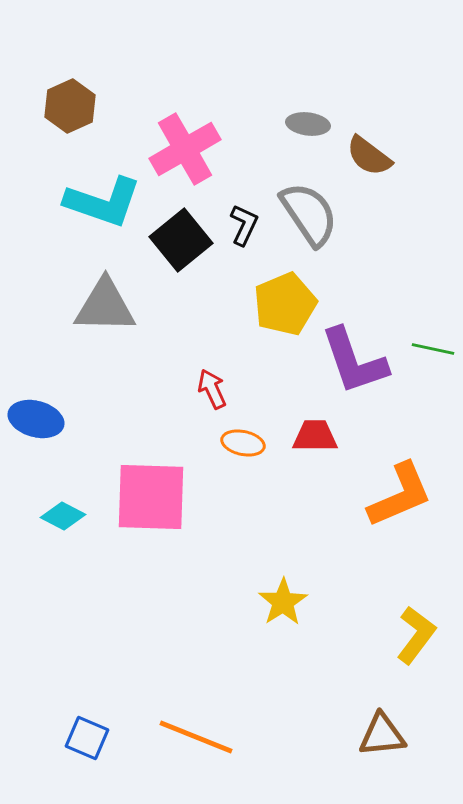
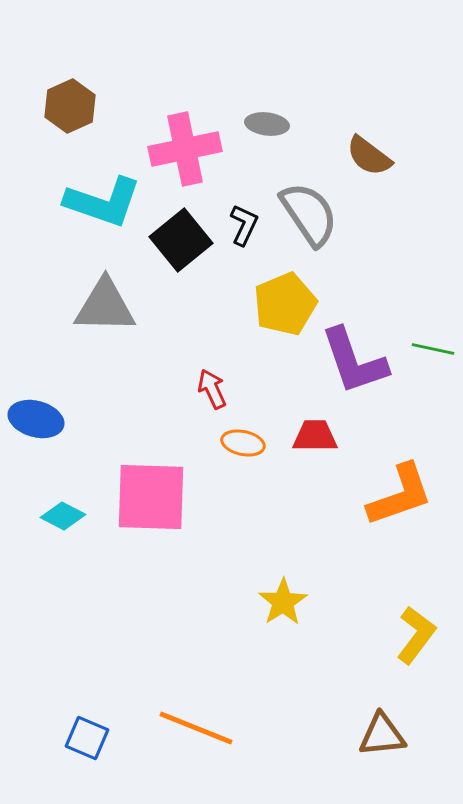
gray ellipse: moved 41 px left
pink cross: rotated 18 degrees clockwise
orange L-shape: rotated 4 degrees clockwise
orange line: moved 9 px up
